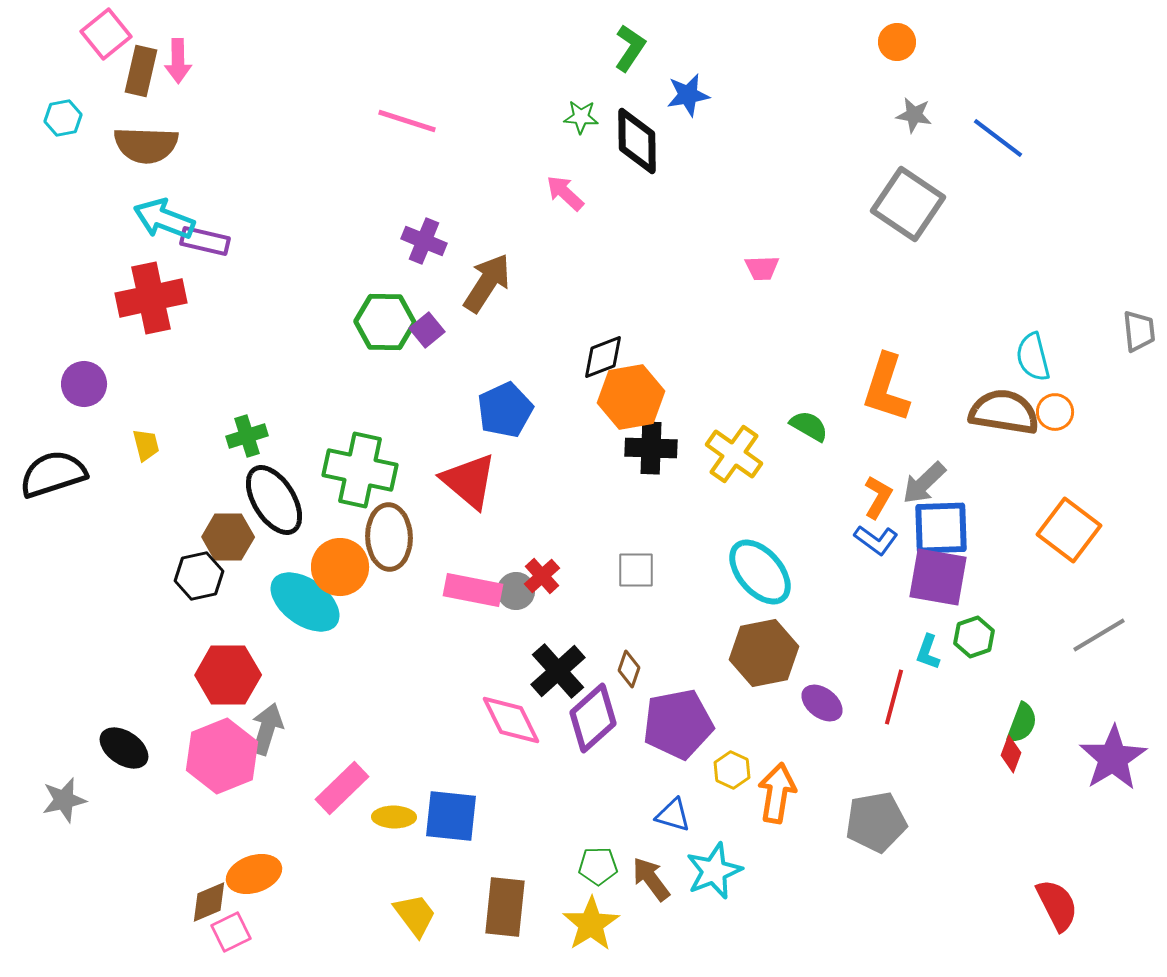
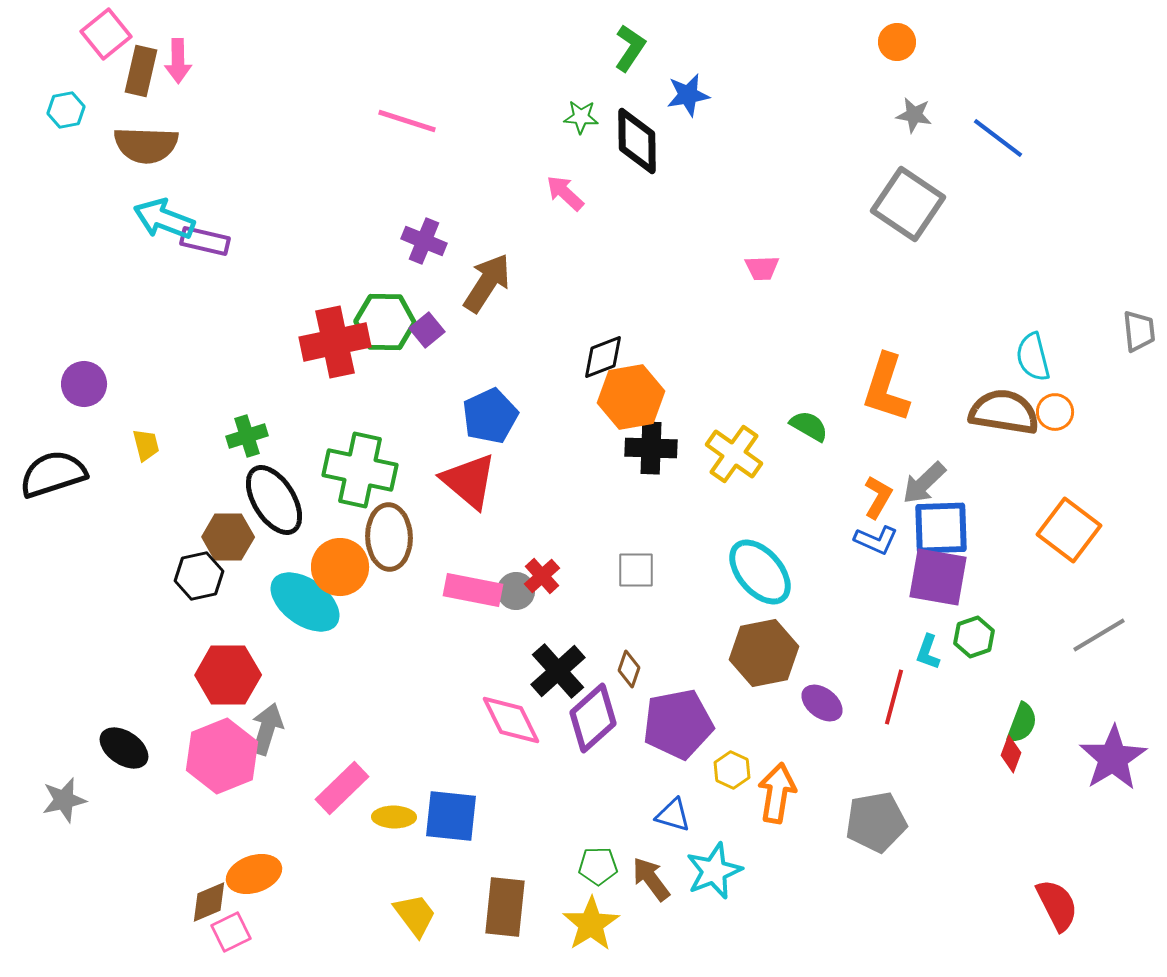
cyan hexagon at (63, 118): moved 3 px right, 8 px up
red cross at (151, 298): moved 184 px right, 44 px down
blue pentagon at (505, 410): moved 15 px left, 6 px down
blue L-shape at (876, 540): rotated 12 degrees counterclockwise
